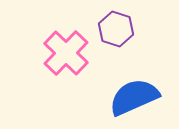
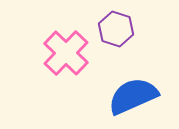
blue semicircle: moved 1 px left, 1 px up
